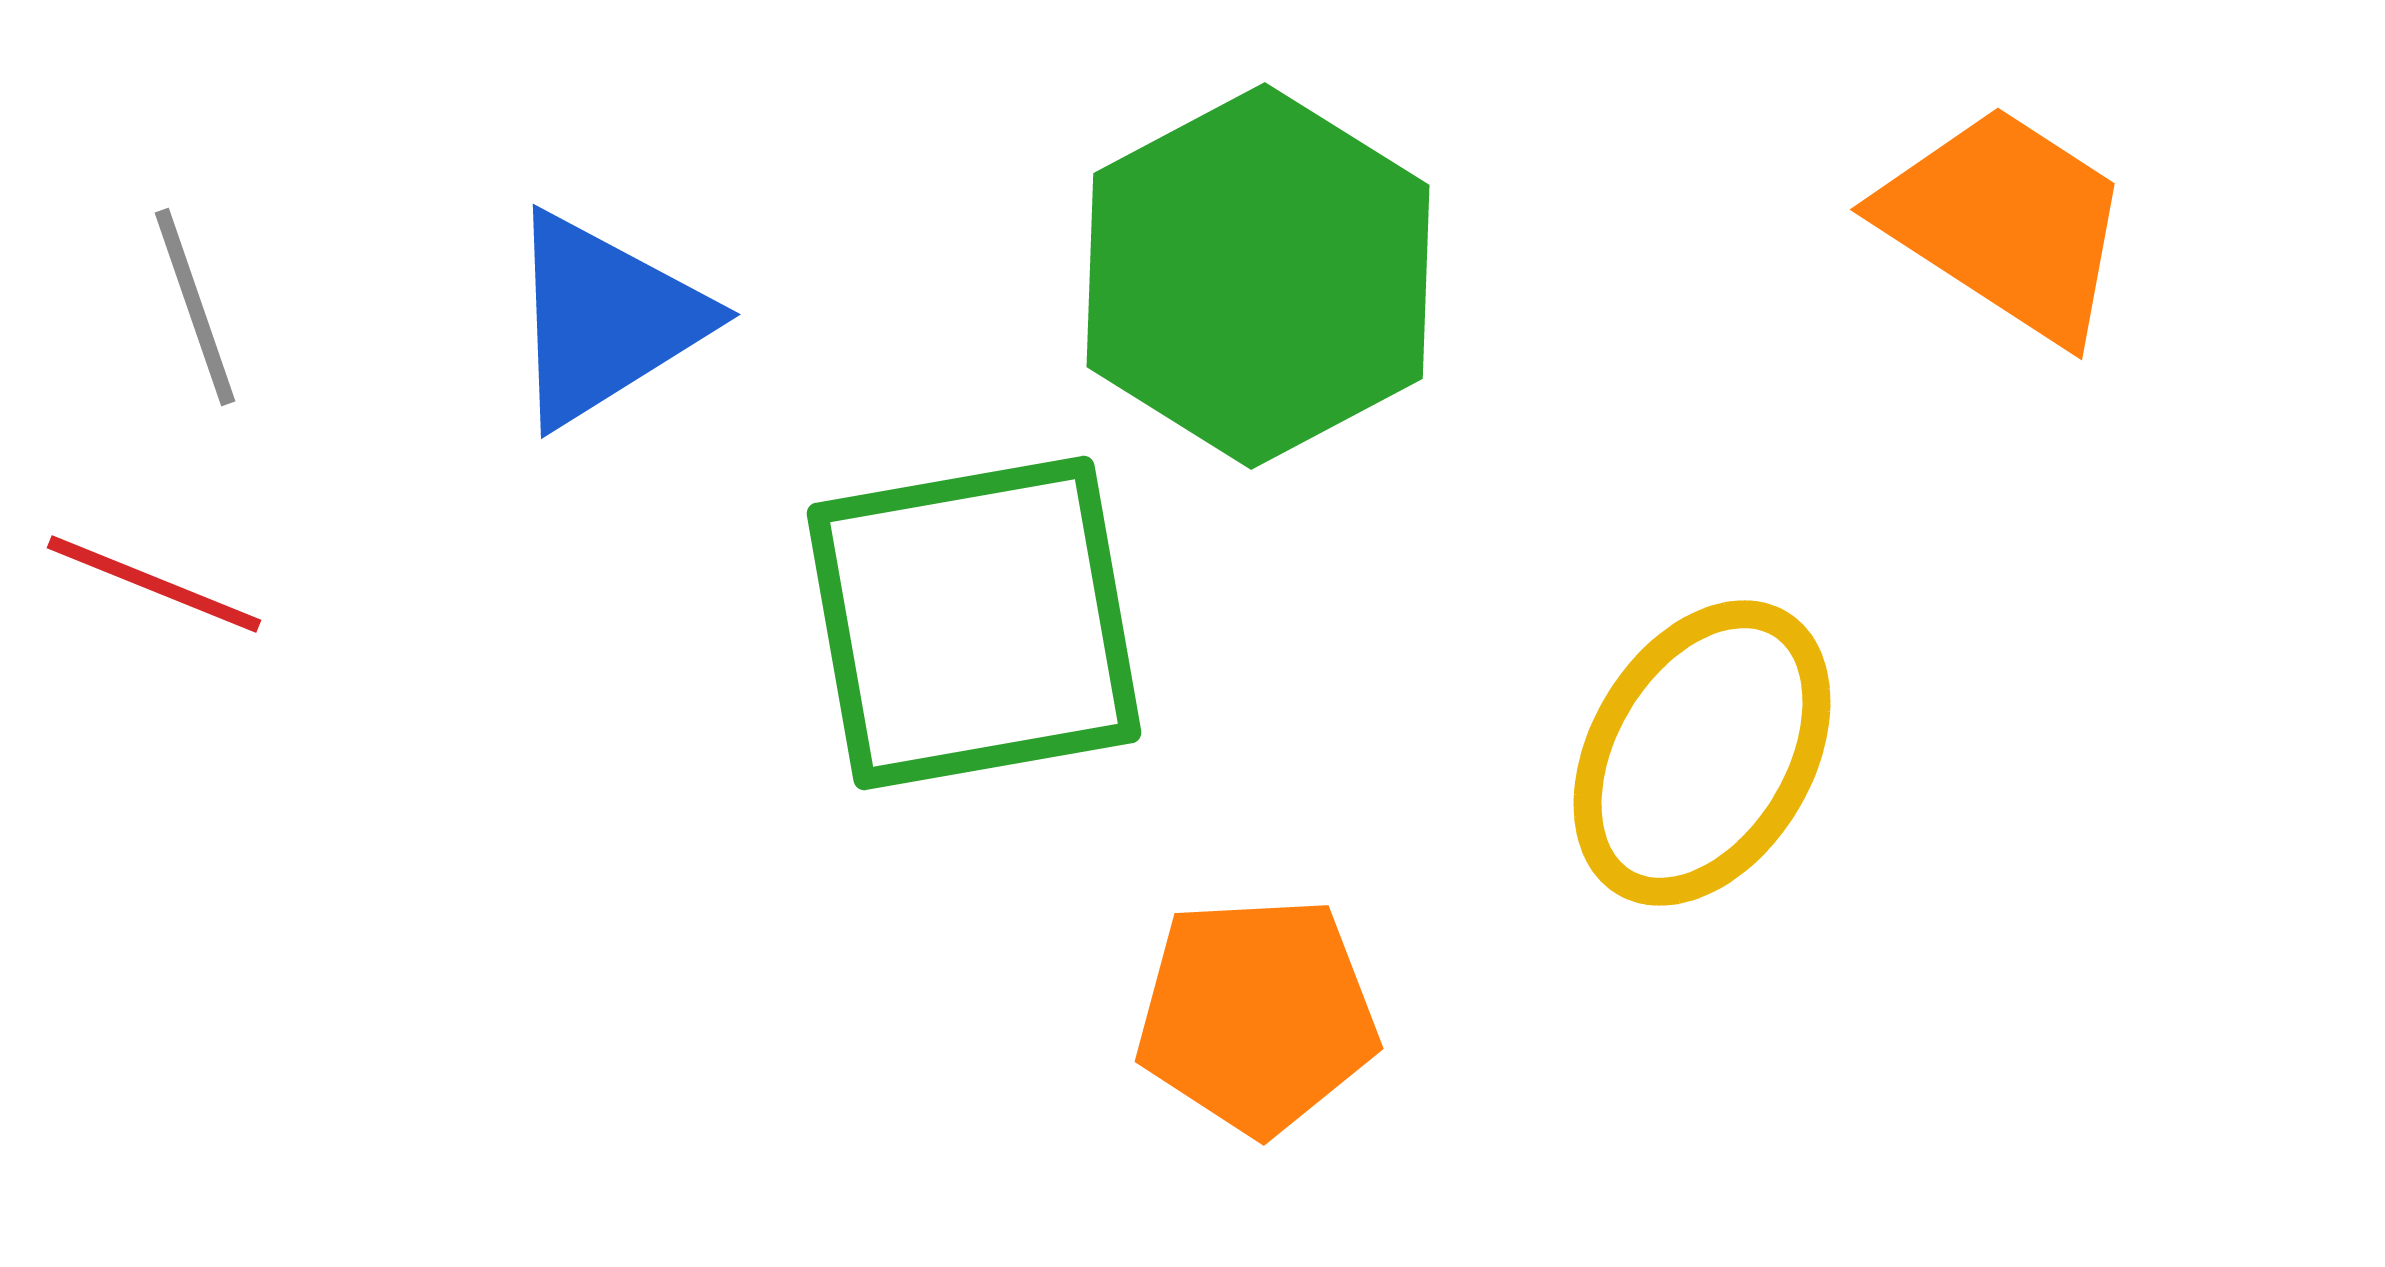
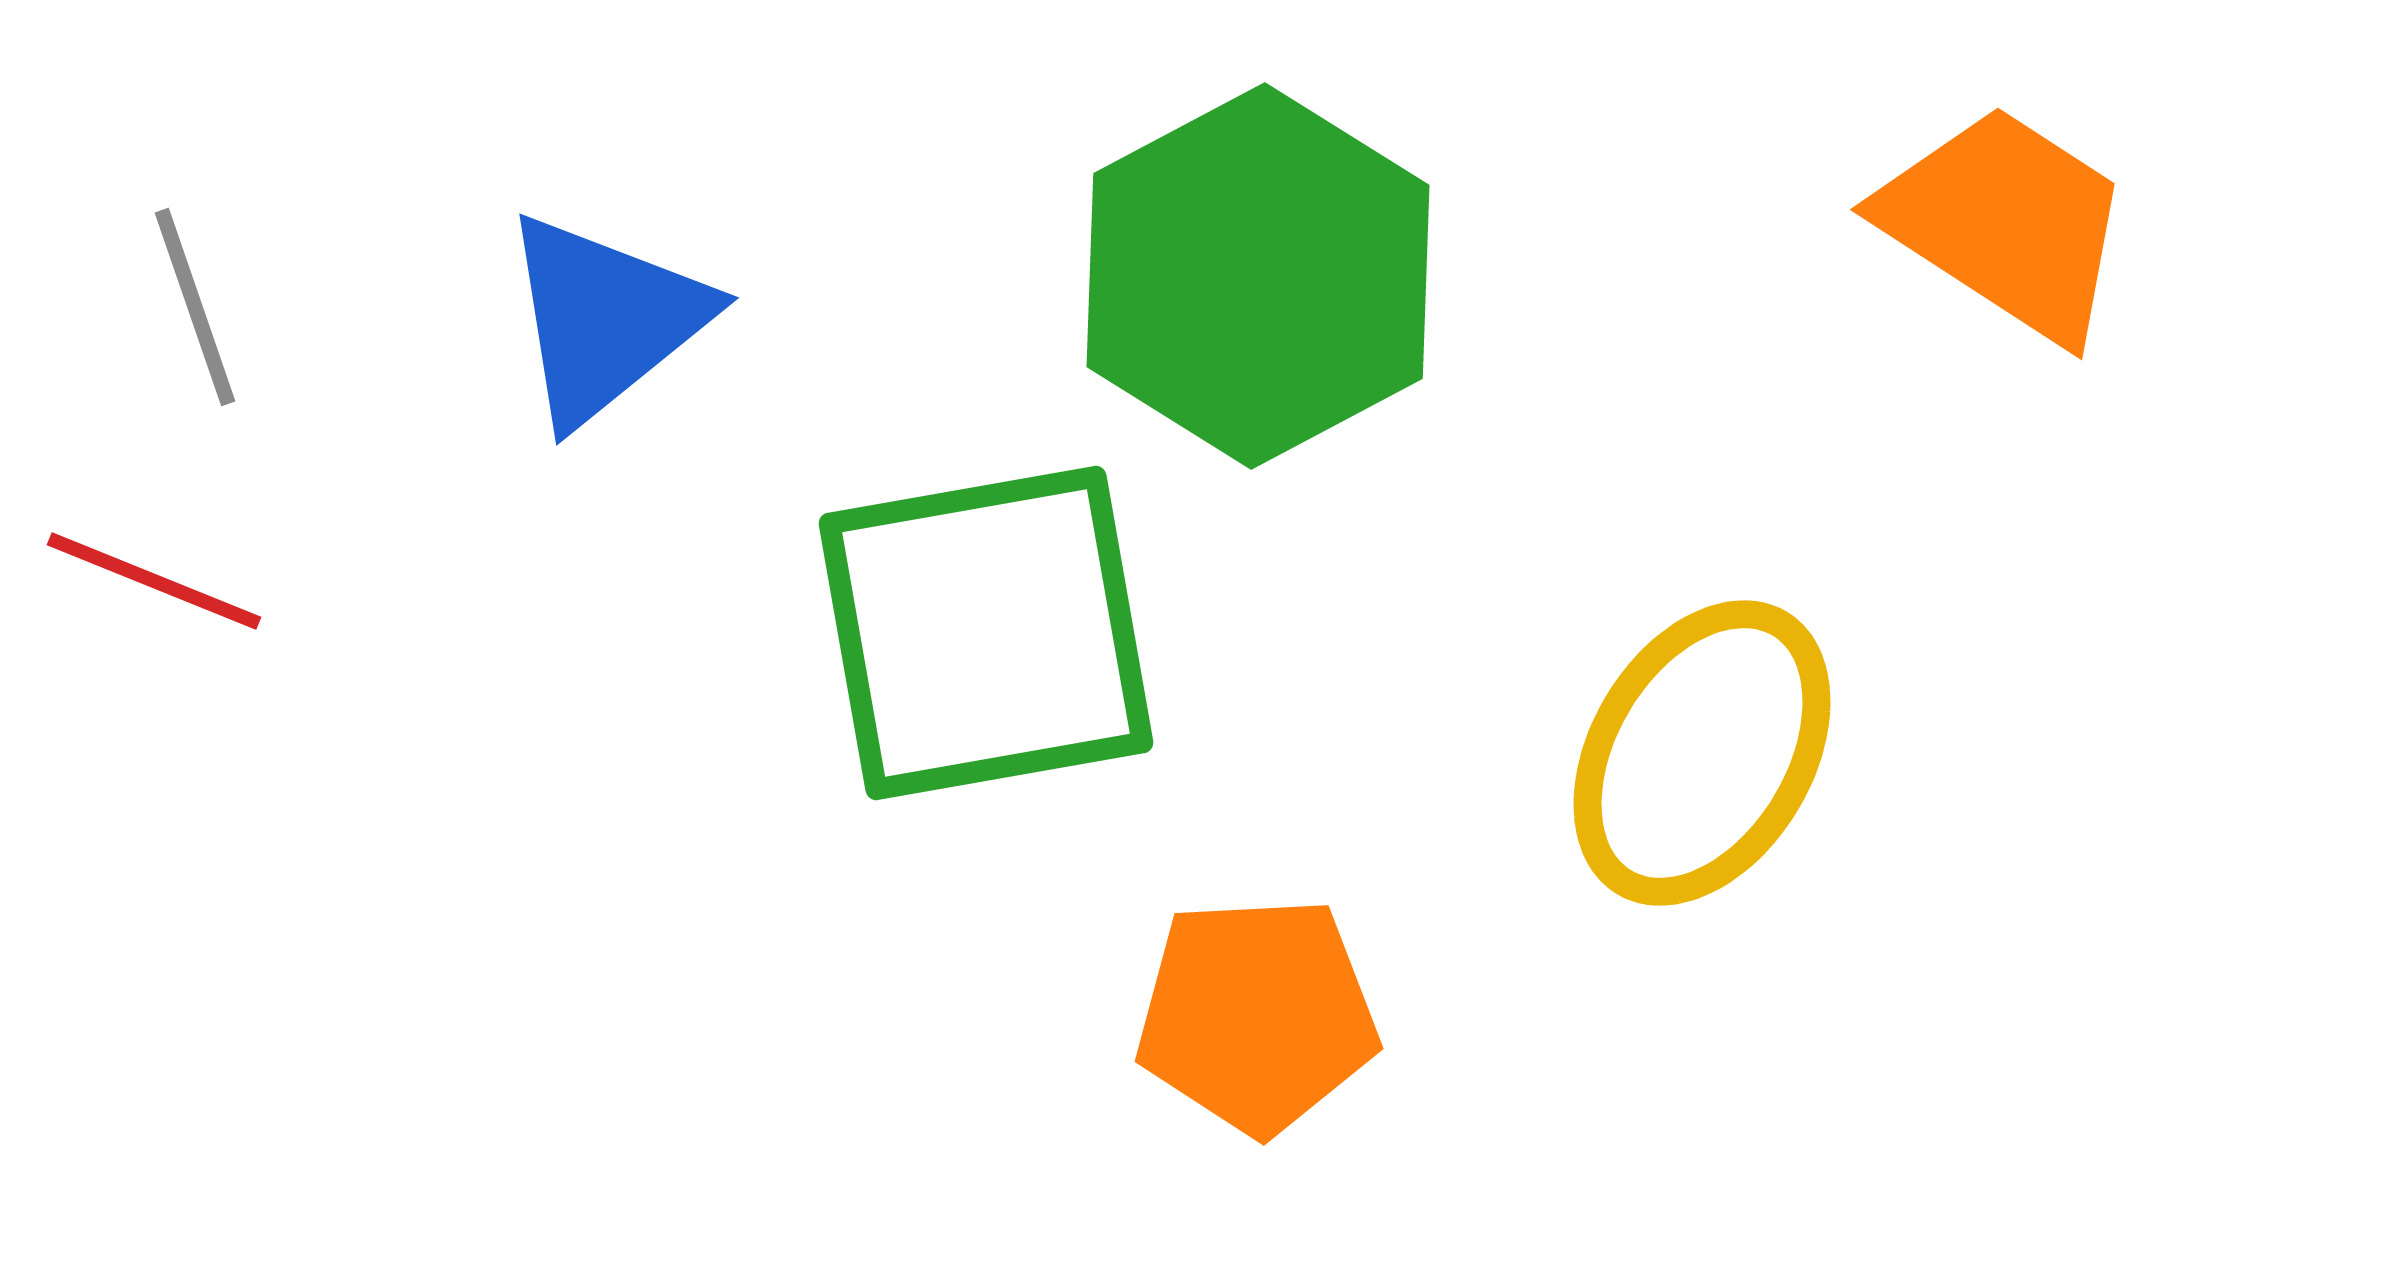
blue triangle: rotated 7 degrees counterclockwise
red line: moved 3 px up
green square: moved 12 px right, 10 px down
